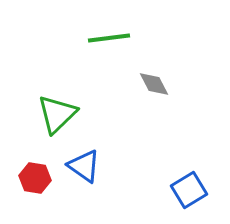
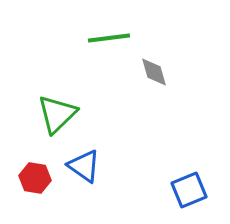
gray diamond: moved 12 px up; rotated 12 degrees clockwise
blue square: rotated 9 degrees clockwise
